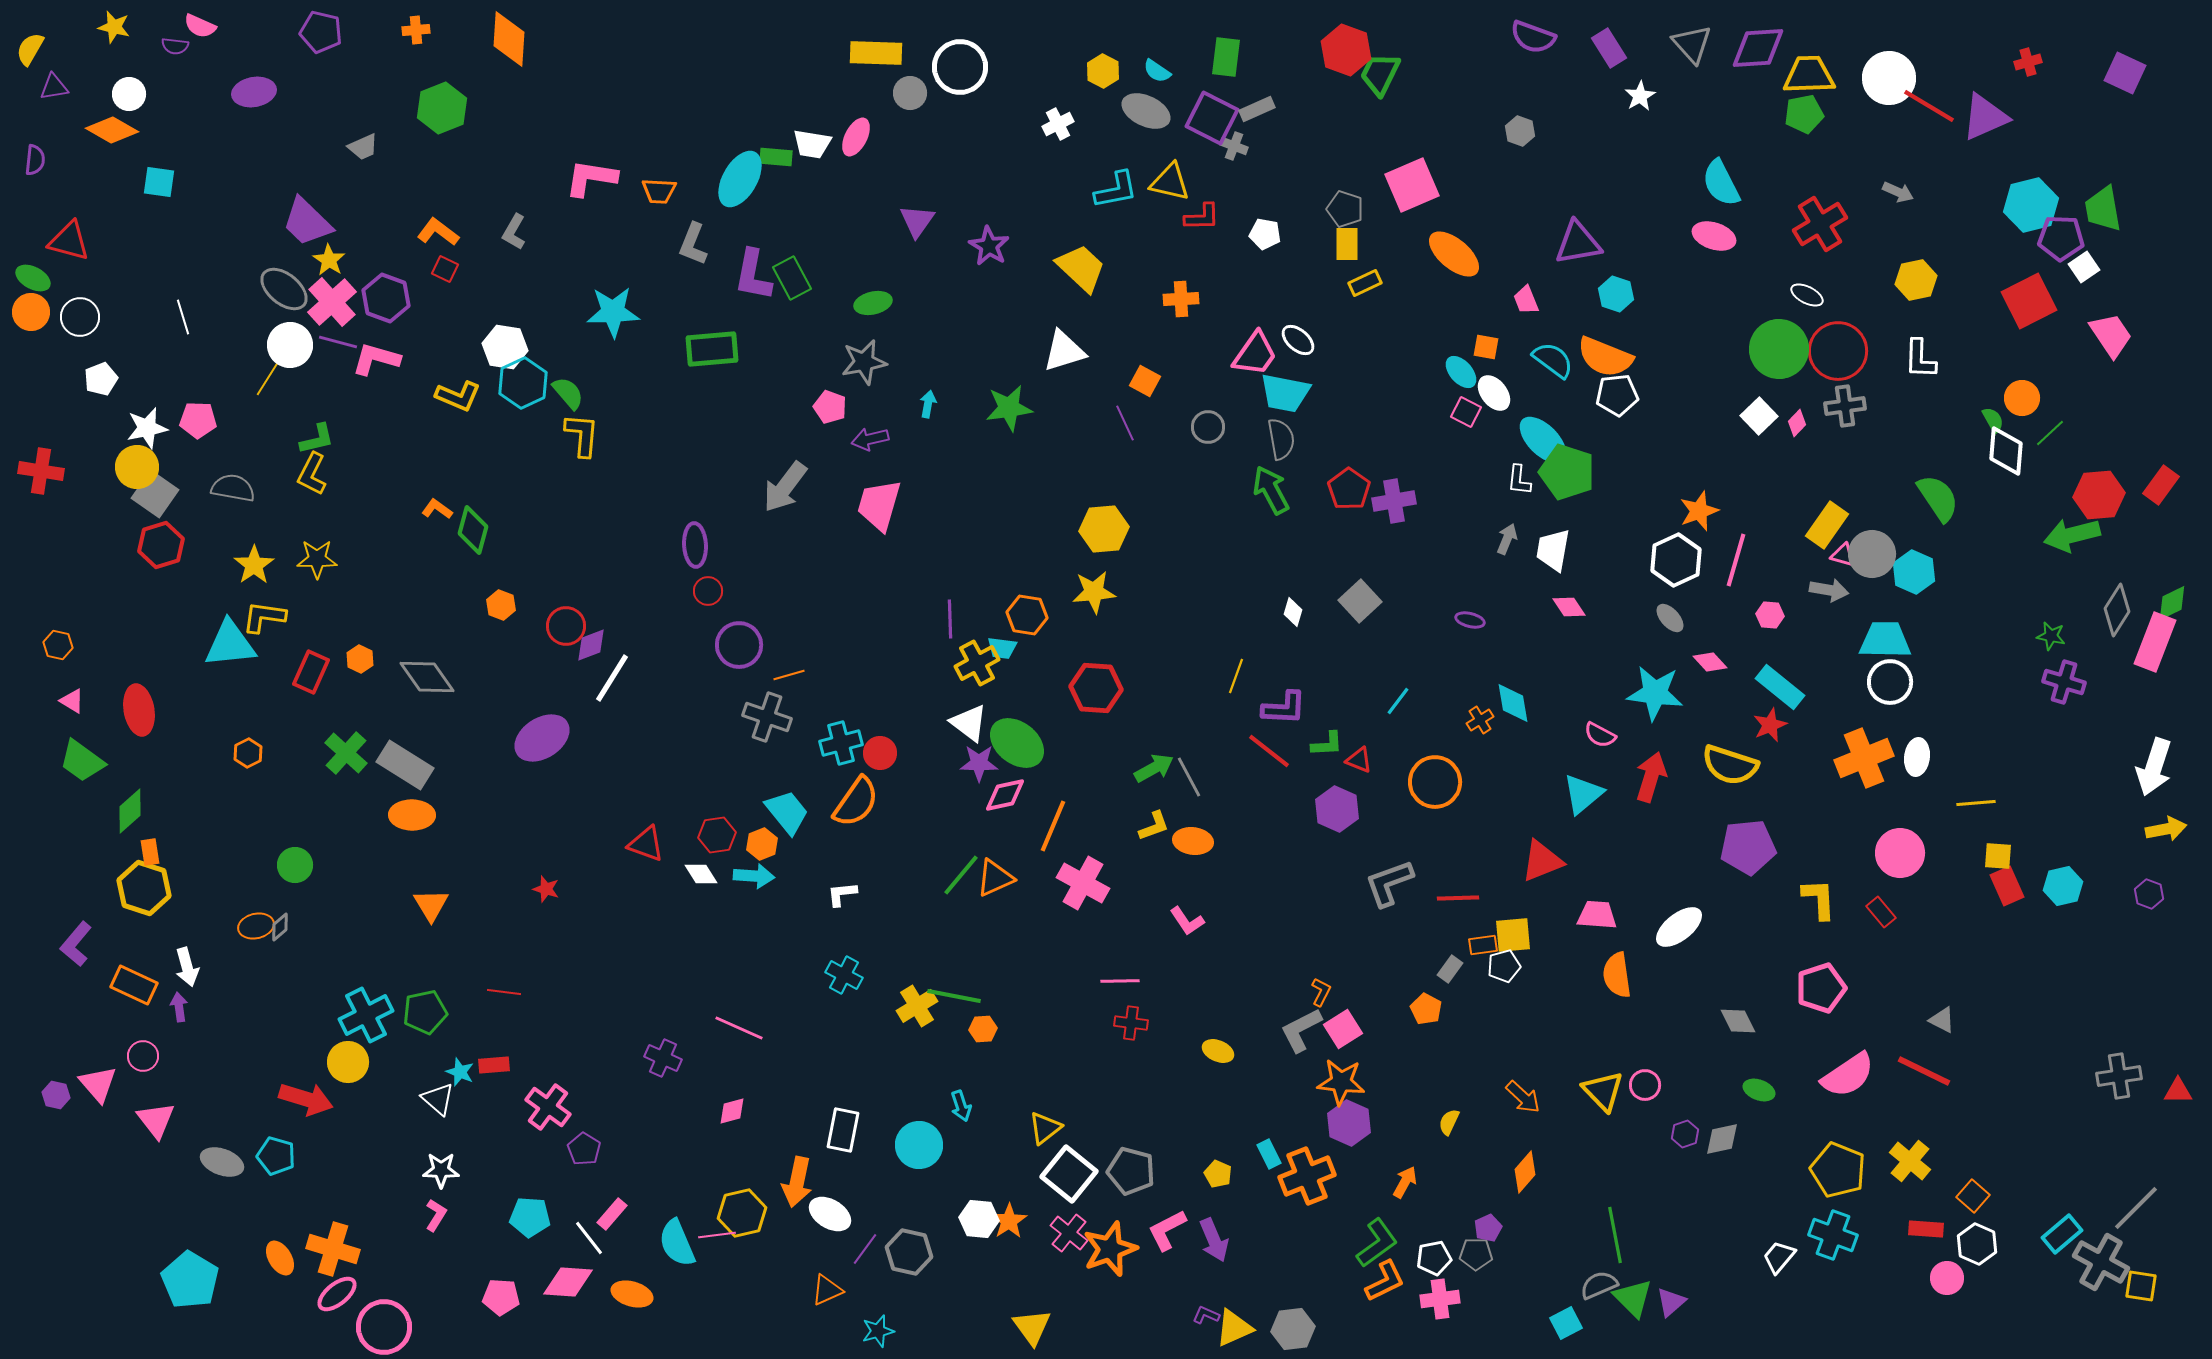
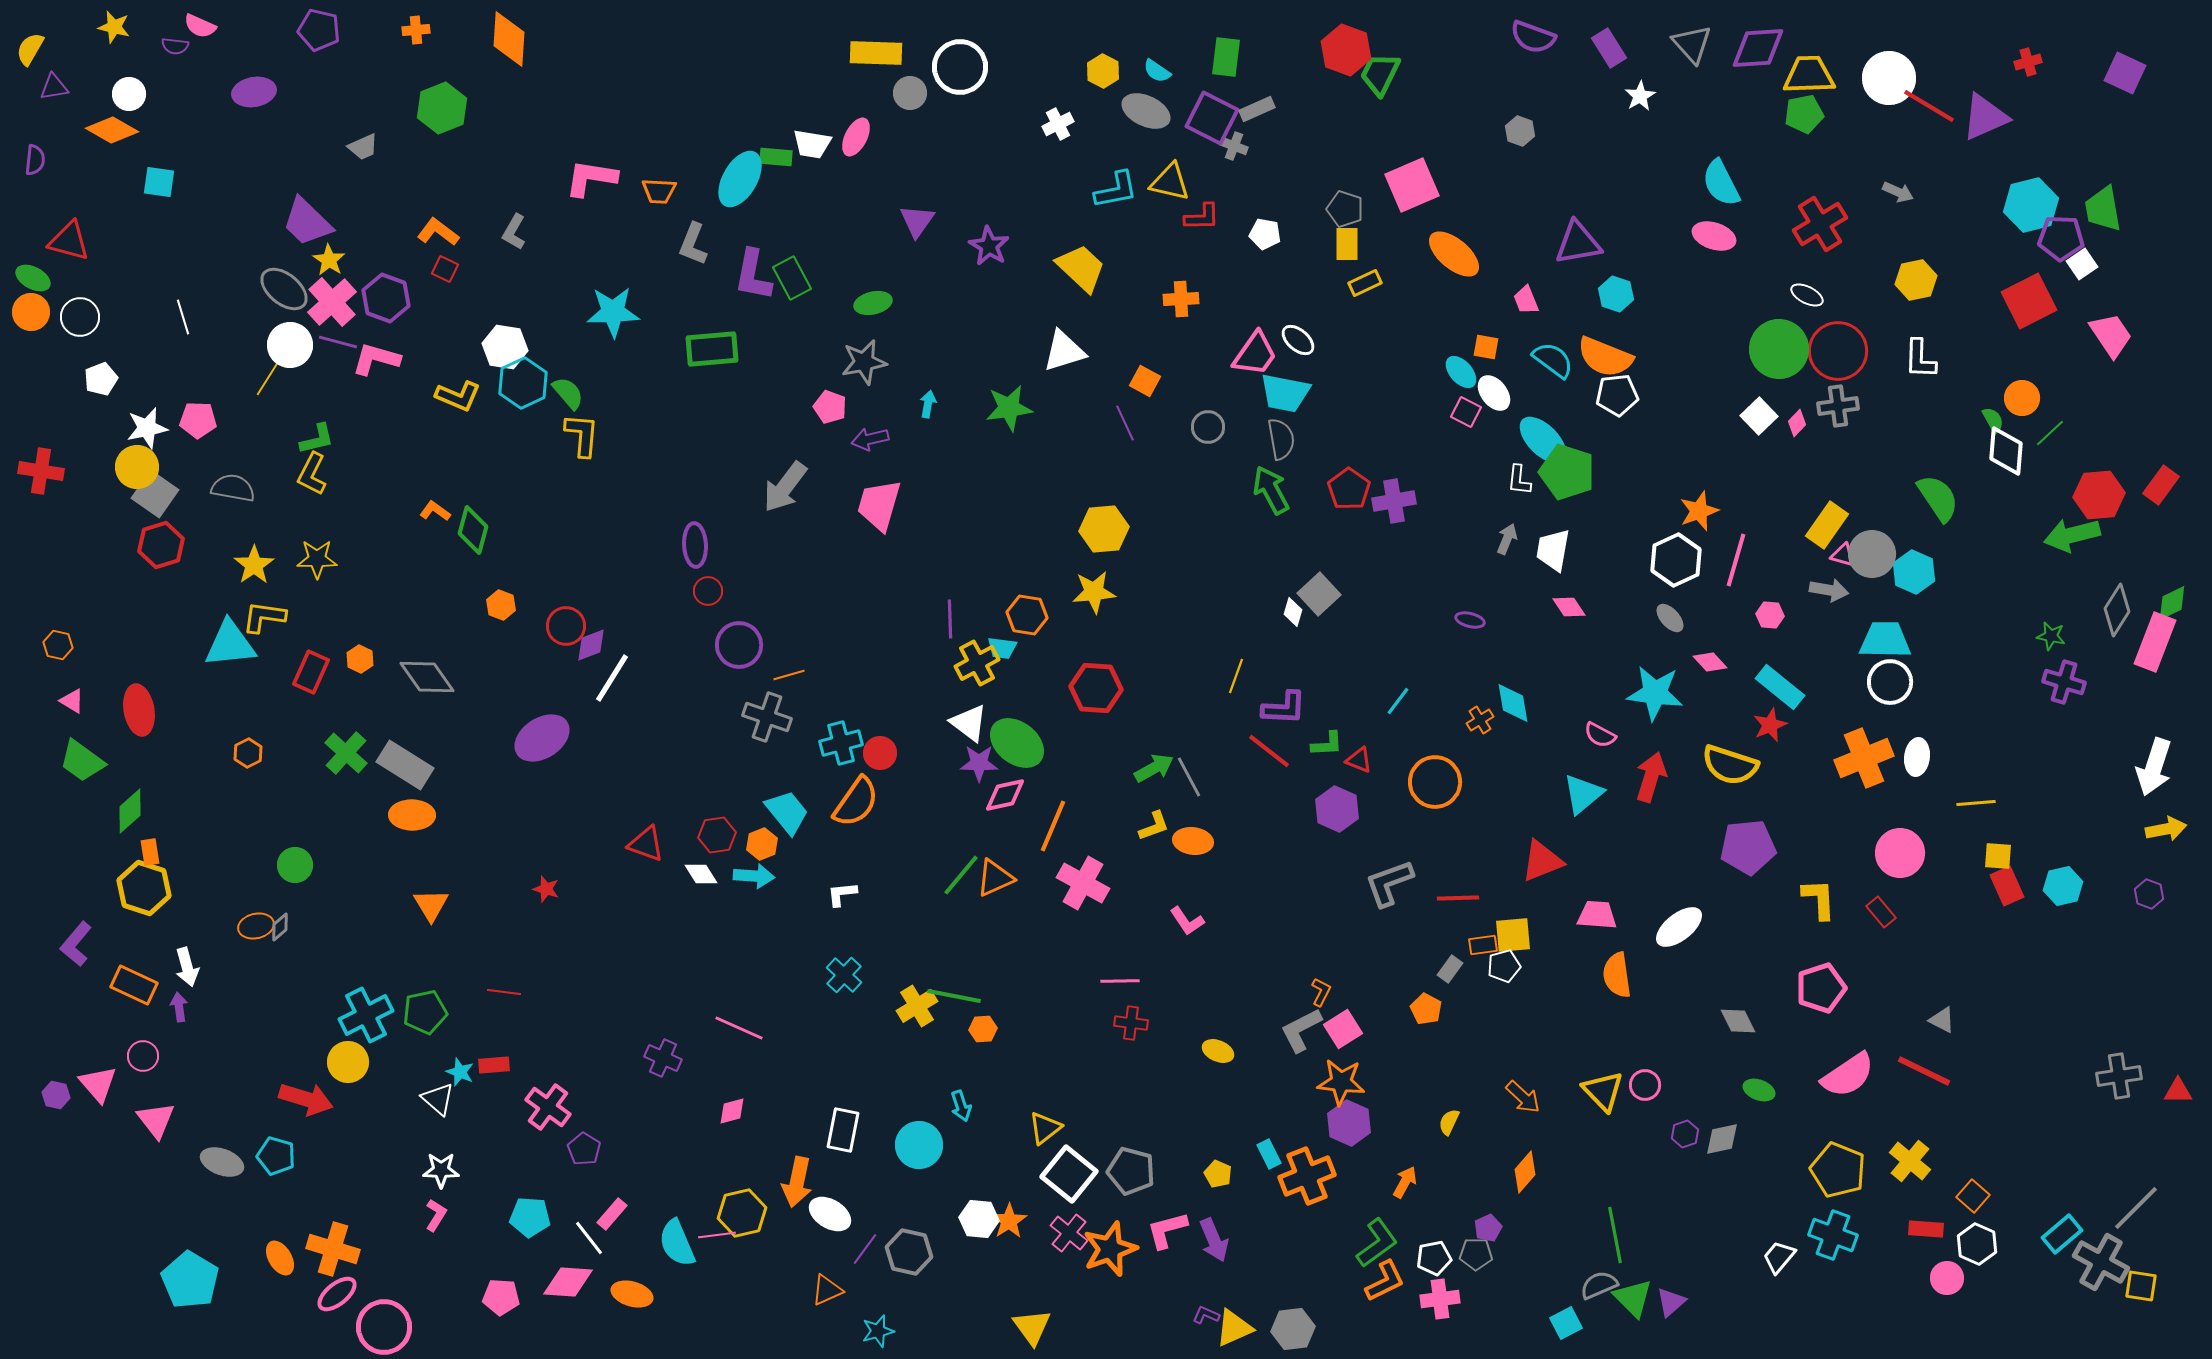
purple pentagon at (321, 32): moved 2 px left, 2 px up
white square at (2084, 267): moved 2 px left, 3 px up
gray cross at (1845, 406): moved 7 px left
orange L-shape at (437, 509): moved 2 px left, 2 px down
gray square at (1360, 601): moved 41 px left, 7 px up
cyan cross at (844, 975): rotated 15 degrees clockwise
pink L-shape at (1167, 1230): rotated 12 degrees clockwise
